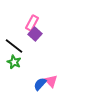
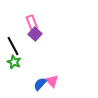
pink rectangle: rotated 49 degrees counterclockwise
black line: moved 1 px left; rotated 24 degrees clockwise
pink triangle: moved 1 px right
